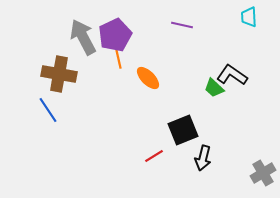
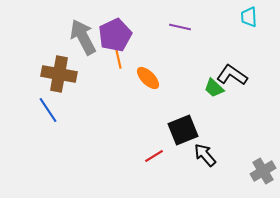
purple line: moved 2 px left, 2 px down
black arrow: moved 2 px right, 3 px up; rotated 125 degrees clockwise
gray cross: moved 2 px up
